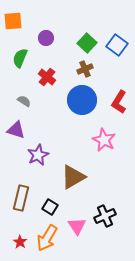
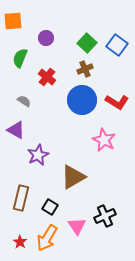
red L-shape: moved 2 px left; rotated 90 degrees counterclockwise
purple triangle: rotated 12 degrees clockwise
